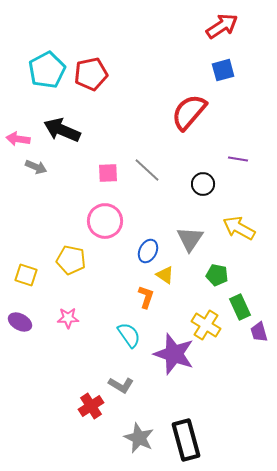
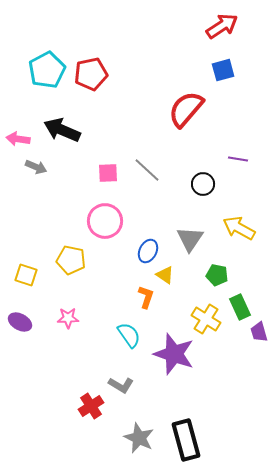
red semicircle: moved 3 px left, 3 px up
yellow cross: moved 6 px up
